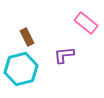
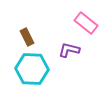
purple L-shape: moved 5 px right, 5 px up; rotated 20 degrees clockwise
cyan hexagon: moved 11 px right; rotated 16 degrees clockwise
